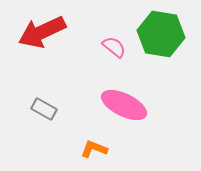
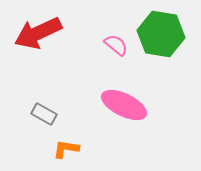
red arrow: moved 4 px left, 1 px down
pink semicircle: moved 2 px right, 2 px up
gray rectangle: moved 5 px down
orange L-shape: moved 28 px left; rotated 12 degrees counterclockwise
